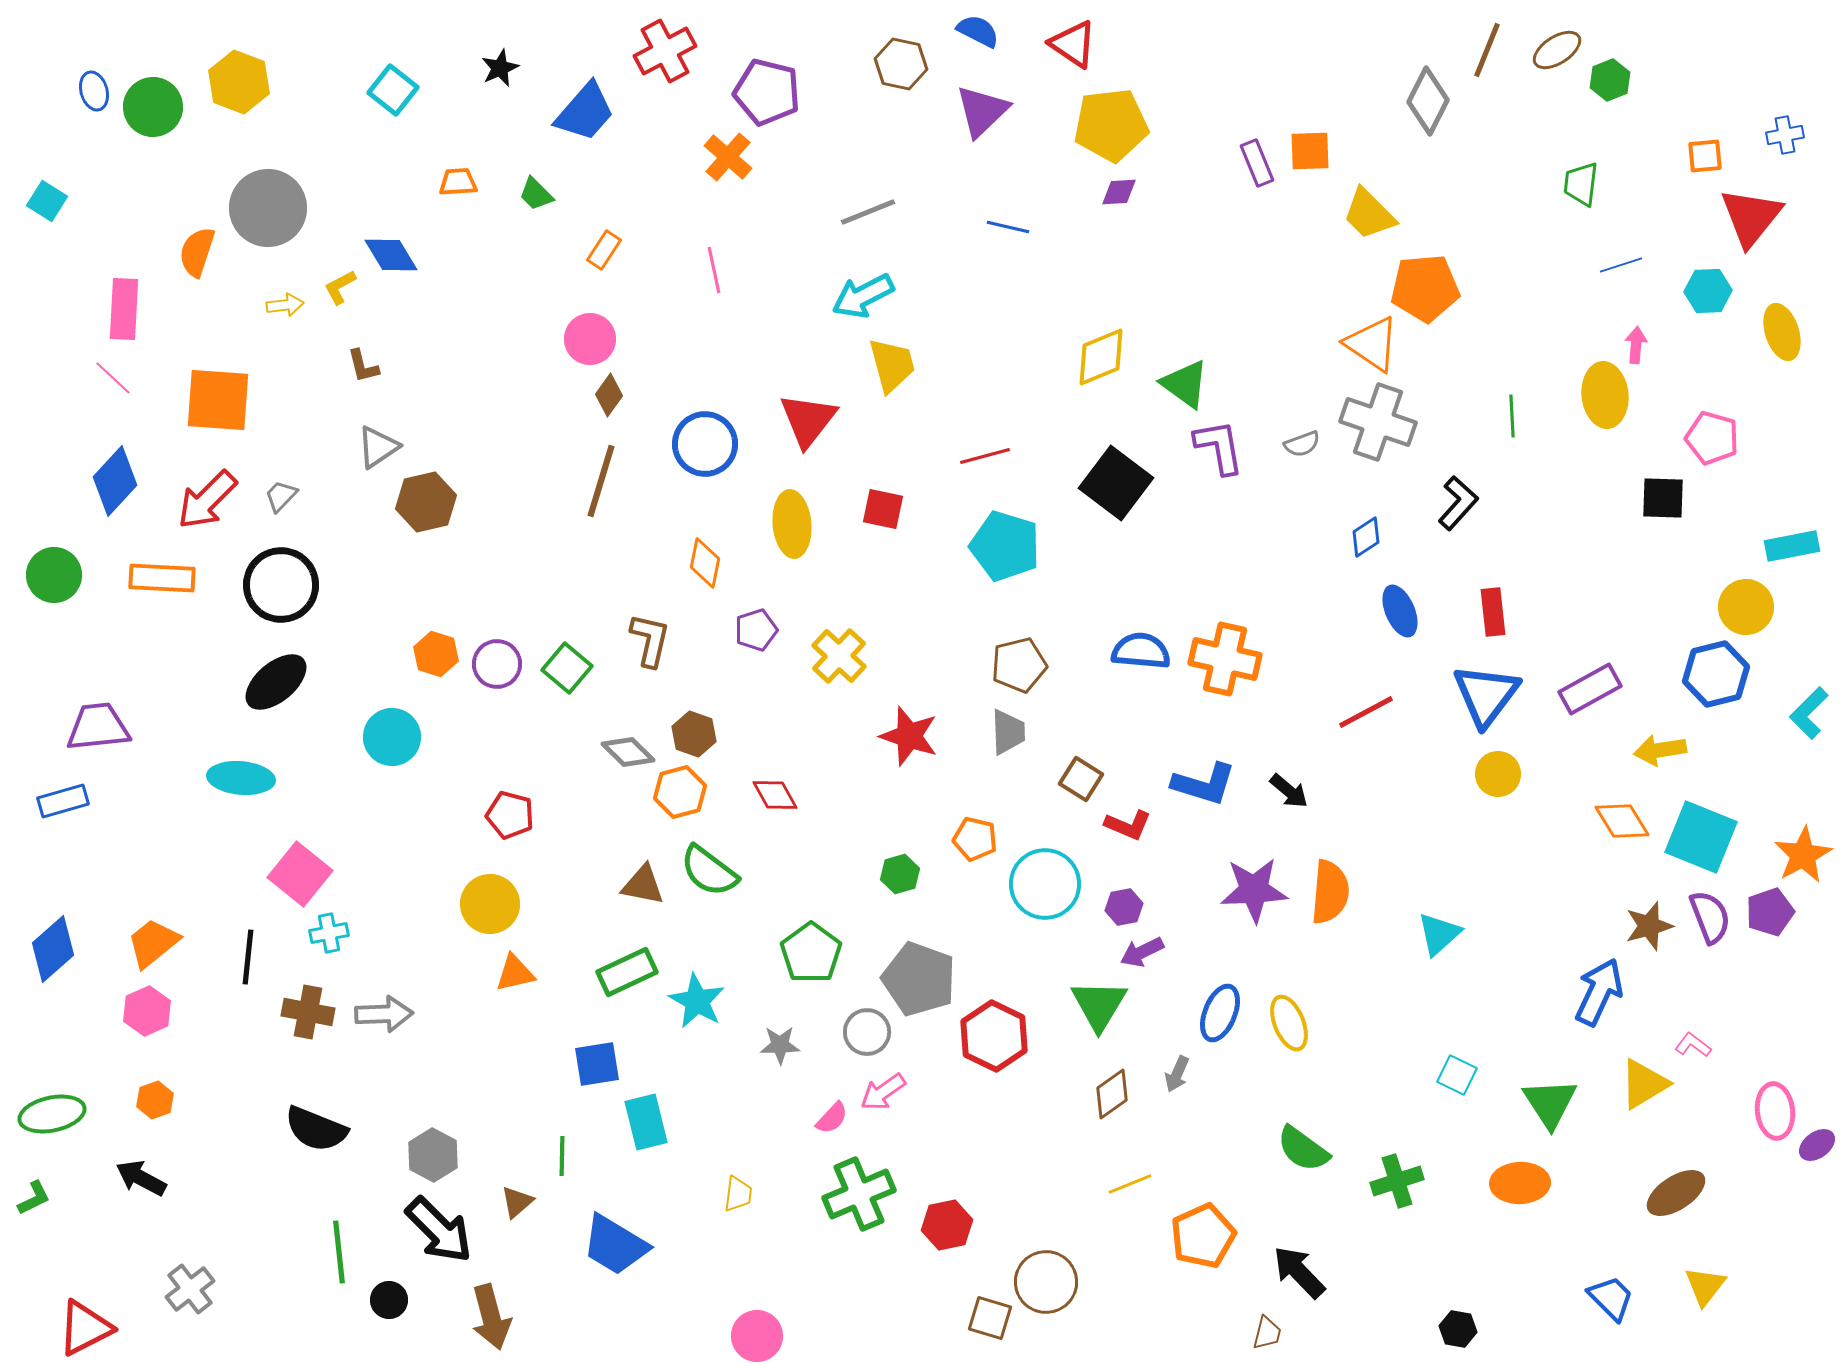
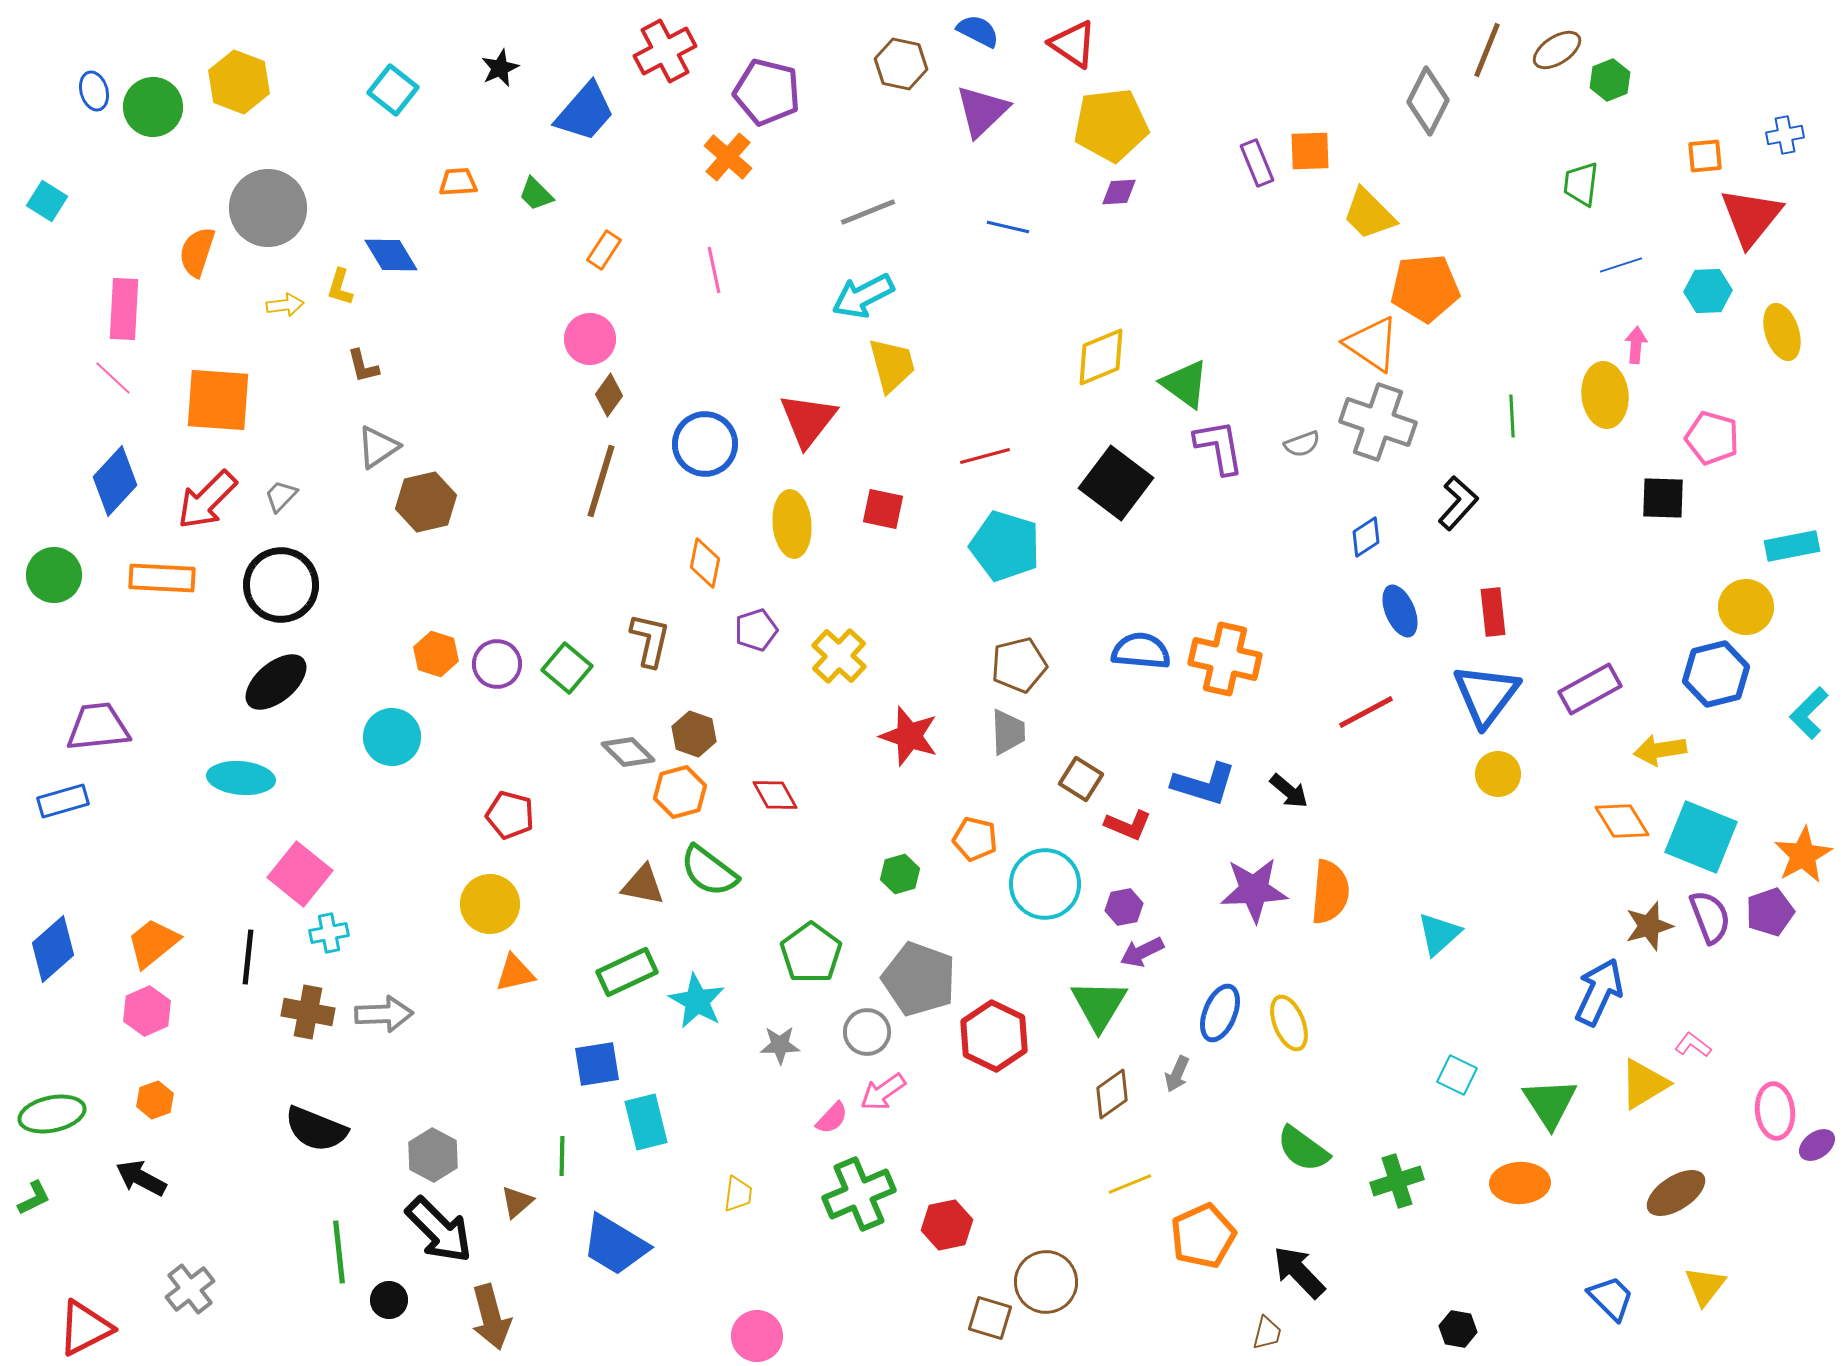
yellow L-shape at (340, 287): rotated 45 degrees counterclockwise
